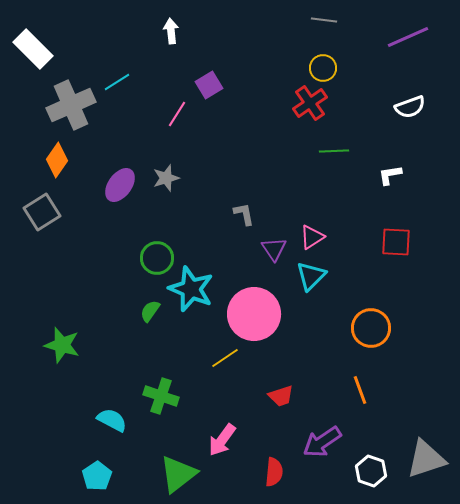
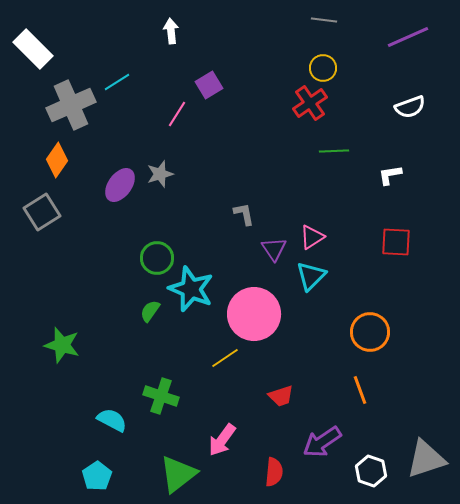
gray star: moved 6 px left, 4 px up
orange circle: moved 1 px left, 4 px down
